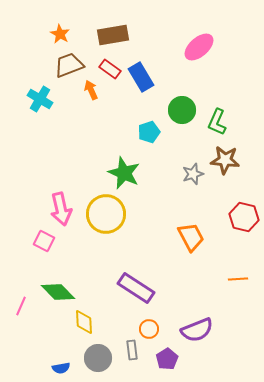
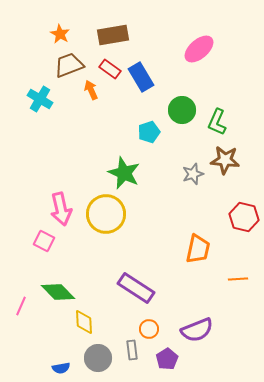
pink ellipse: moved 2 px down
orange trapezoid: moved 7 px right, 12 px down; rotated 40 degrees clockwise
